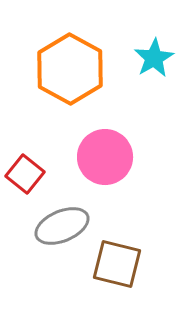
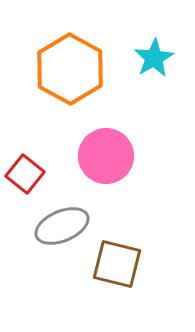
pink circle: moved 1 px right, 1 px up
